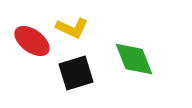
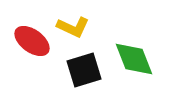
yellow L-shape: moved 1 px right, 1 px up
black square: moved 8 px right, 3 px up
